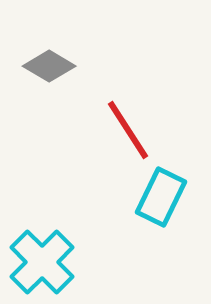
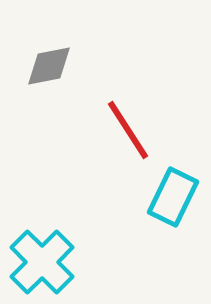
gray diamond: rotated 42 degrees counterclockwise
cyan rectangle: moved 12 px right
